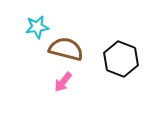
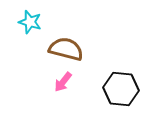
cyan star: moved 7 px left, 5 px up; rotated 25 degrees clockwise
black hexagon: moved 30 px down; rotated 16 degrees counterclockwise
